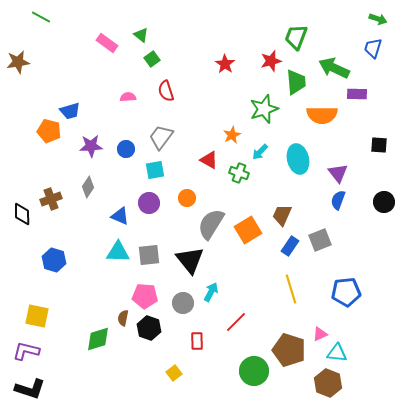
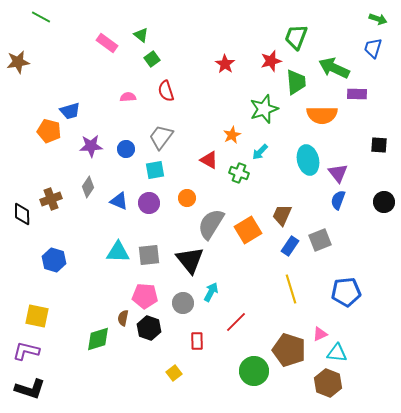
cyan ellipse at (298, 159): moved 10 px right, 1 px down
blue triangle at (120, 216): moved 1 px left, 15 px up
